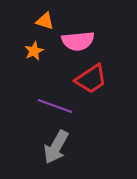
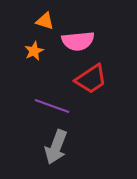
purple line: moved 3 px left
gray arrow: rotated 8 degrees counterclockwise
